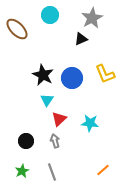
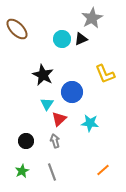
cyan circle: moved 12 px right, 24 px down
blue circle: moved 14 px down
cyan triangle: moved 4 px down
